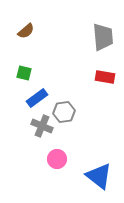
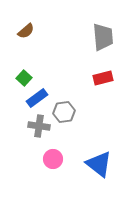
green square: moved 5 px down; rotated 28 degrees clockwise
red rectangle: moved 2 px left, 1 px down; rotated 24 degrees counterclockwise
gray cross: moved 3 px left; rotated 15 degrees counterclockwise
pink circle: moved 4 px left
blue triangle: moved 12 px up
